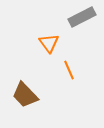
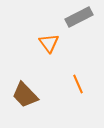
gray rectangle: moved 3 px left
orange line: moved 9 px right, 14 px down
